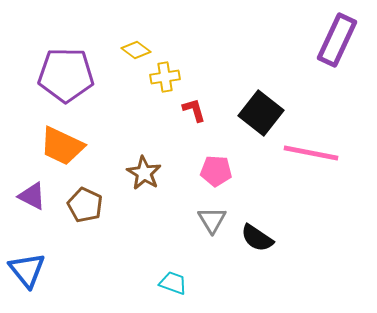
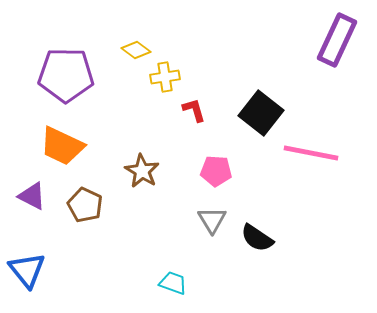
brown star: moved 2 px left, 2 px up
